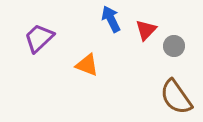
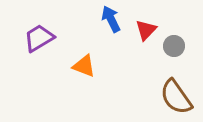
purple trapezoid: rotated 12 degrees clockwise
orange triangle: moved 3 px left, 1 px down
